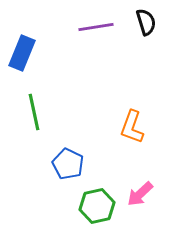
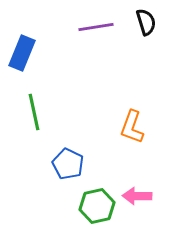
pink arrow: moved 3 px left, 2 px down; rotated 44 degrees clockwise
